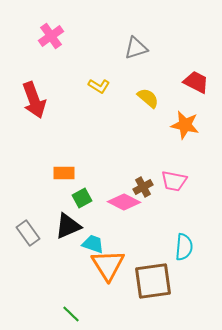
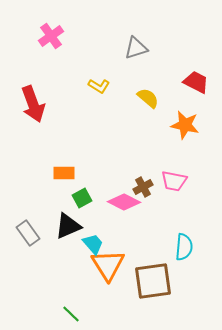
red arrow: moved 1 px left, 4 px down
cyan trapezoid: rotated 30 degrees clockwise
